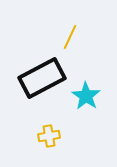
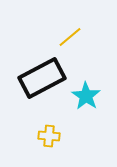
yellow line: rotated 25 degrees clockwise
yellow cross: rotated 15 degrees clockwise
